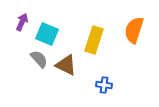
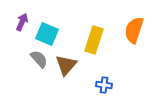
brown triangle: rotated 45 degrees clockwise
